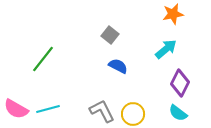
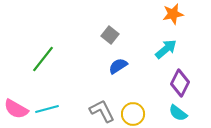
blue semicircle: rotated 60 degrees counterclockwise
cyan line: moved 1 px left
